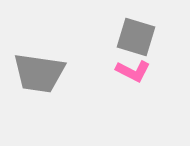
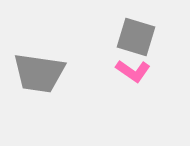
pink L-shape: rotated 8 degrees clockwise
